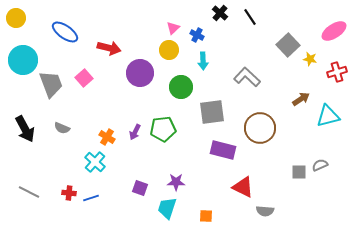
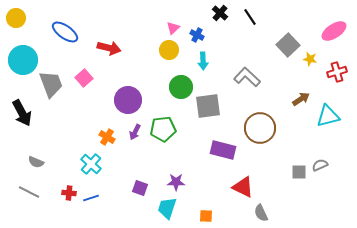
purple circle at (140, 73): moved 12 px left, 27 px down
gray square at (212, 112): moved 4 px left, 6 px up
gray semicircle at (62, 128): moved 26 px left, 34 px down
black arrow at (25, 129): moved 3 px left, 16 px up
cyan cross at (95, 162): moved 4 px left, 2 px down
gray semicircle at (265, 211): moved 4 px left, 2 px down; rotated 60 degrees clockwise
